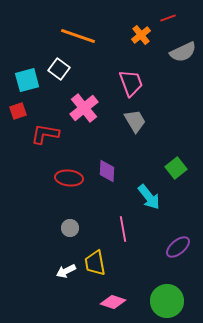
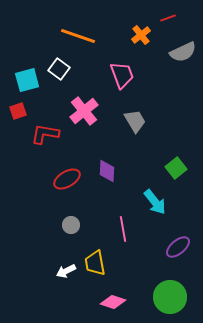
pink trapezoid: moved 9 px left, 8 px up
pink cross: moved 3 px down
red ellipse: moved 2 px left, 1 px down; rotated 36 degrees counterclockwise
cyan arrow: moved 6 px right, 5 px down
gray circle: moved 1 px right, 3 px up
green circle: moved 3 px right, 4 px up
